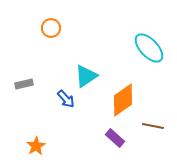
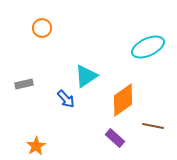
orange circle: moved 9 px left
cyan ellipse: moved 1 px left, 1 px up; rotated 72 degrees counterclockwise
